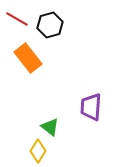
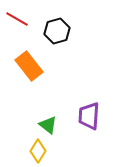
black hexagon: moved 7 px right, 6 px down
orange rectangle: moved 1 px right, 8 px down
purple trapezoid: moved 2 px left, 9 px down
green triangle: moved 2 px left, 2 px up
